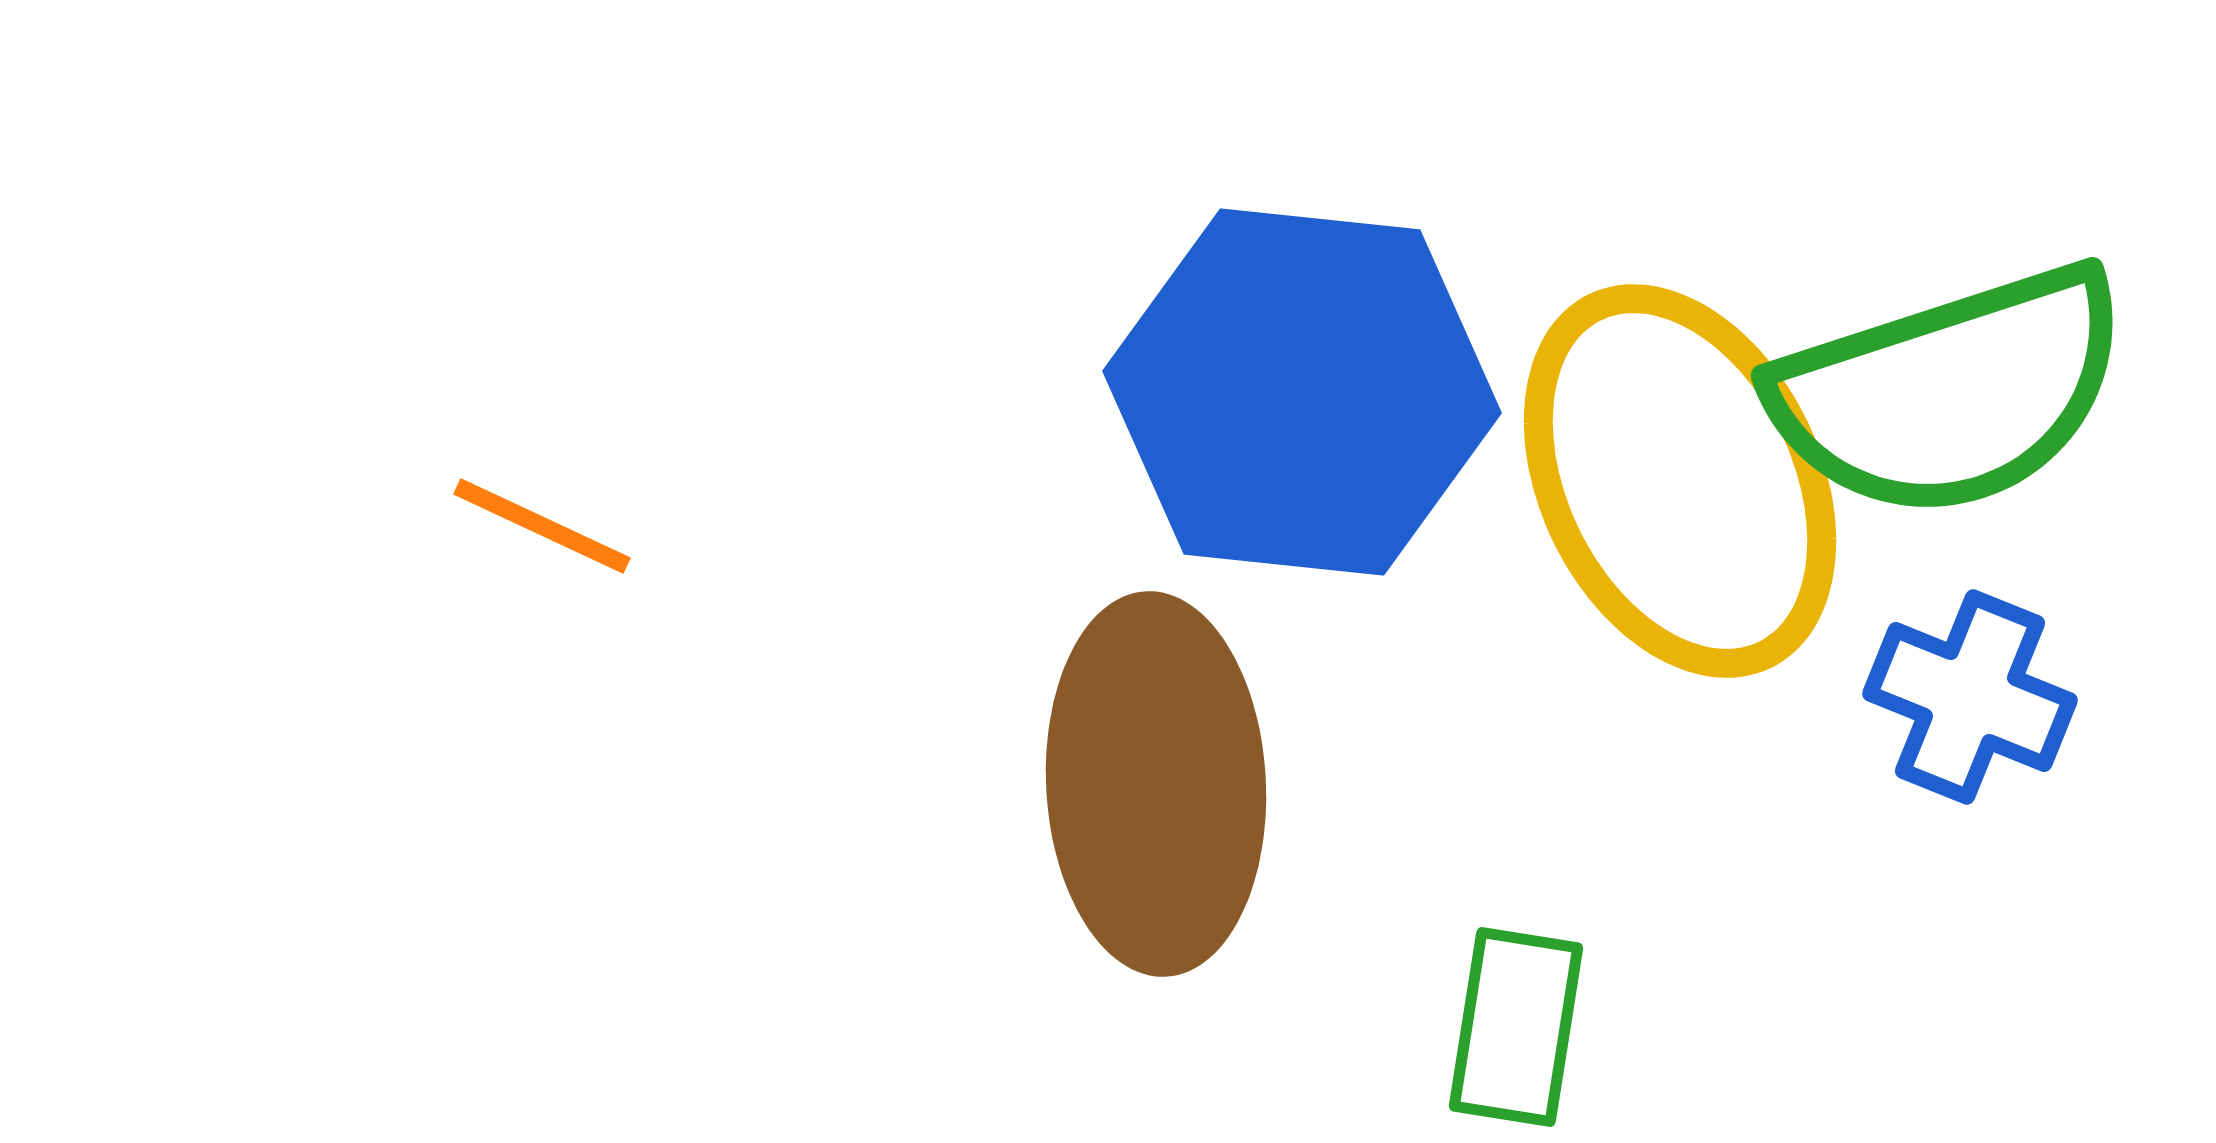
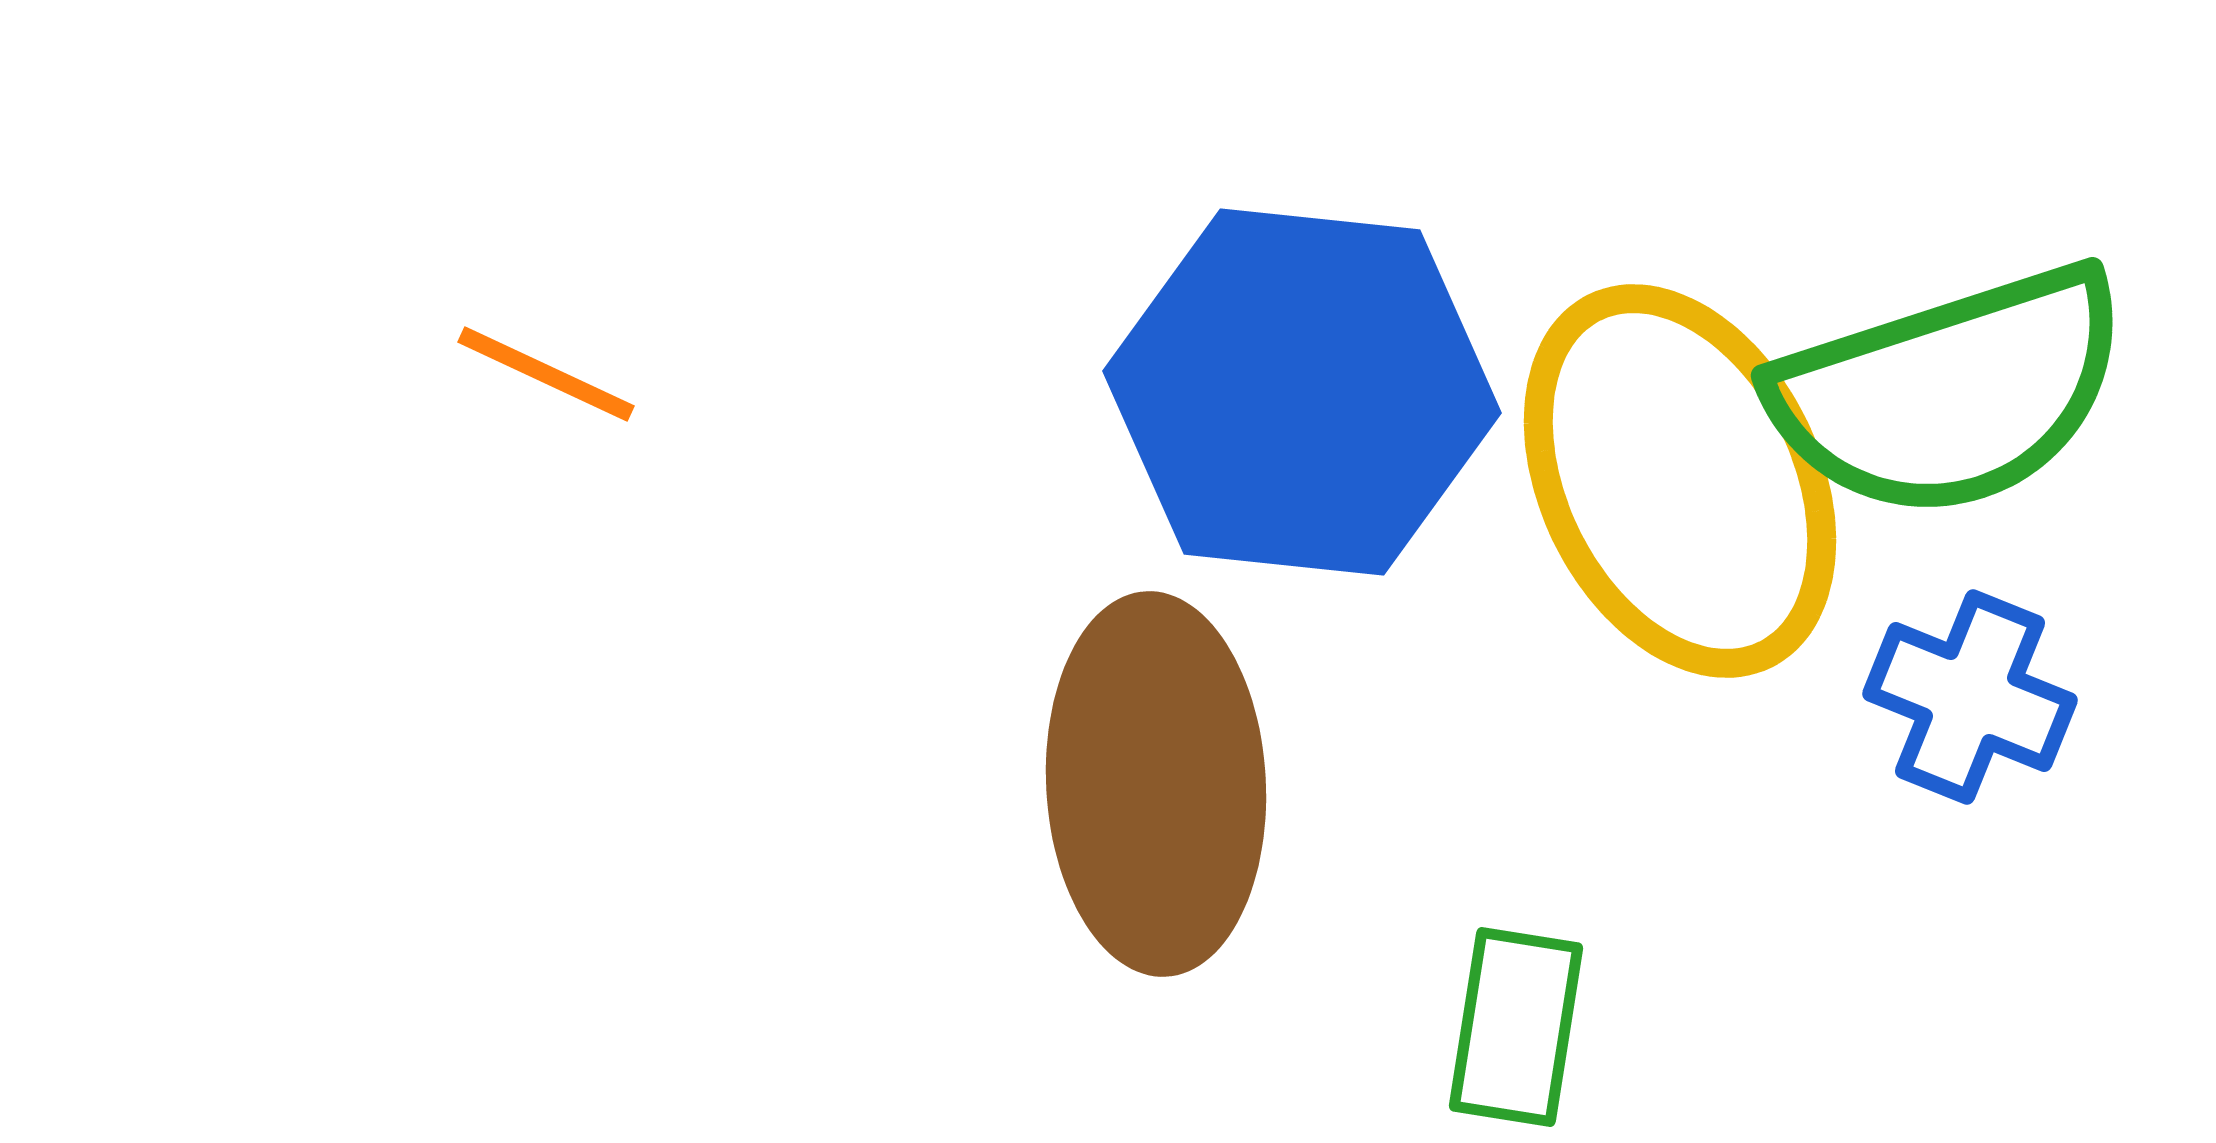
orange line: moved 4 px right, 152 px up
